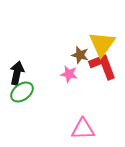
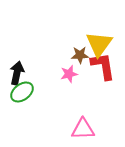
yellow triangle: moved 3 px left
brown star: rotated 18 degrees counterclockwise
red L-shape: rotated 12 degrees clockwise
pink star: rotated 24 degrees counterclockwise
